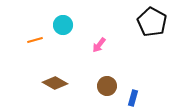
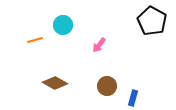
black pentagon: moved 1 px up
